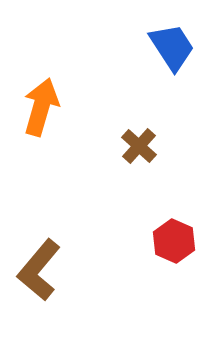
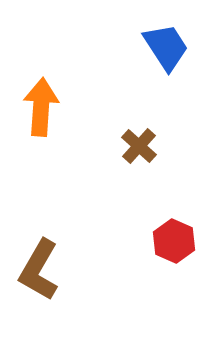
blue trapezoid: moved 6 px left
orange arrow: rotated 12 degrees counterclockwise
brown L-shape: rotated 10 degrees counterclockwise
